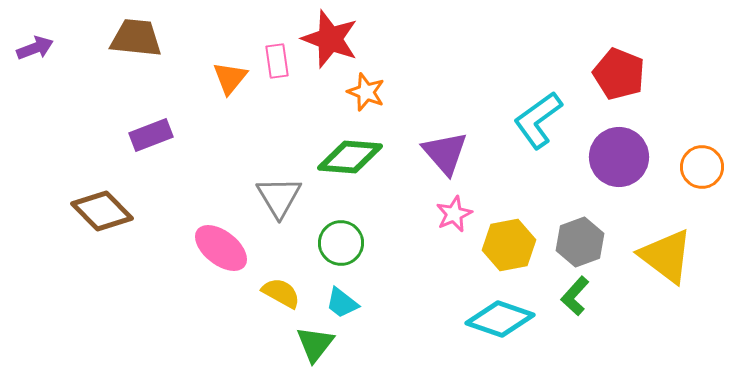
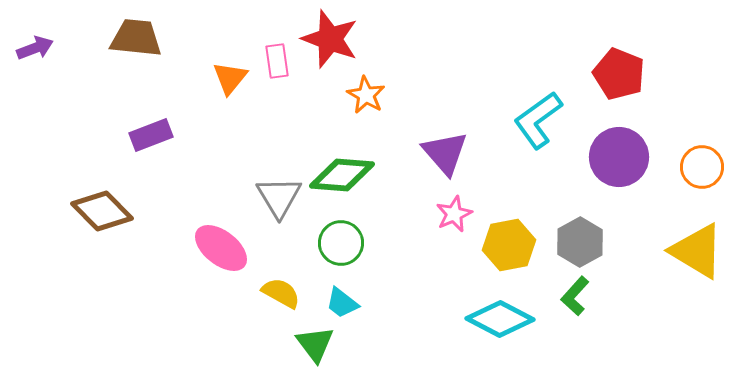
orange star: moved 3 px down; rotated 9 degrees clockwise
green diamond: moved 8 px left, 18 px down
gray hexagon: rotated 9 degrees counterclockwise
yellow triangle: moved 31 px right, 5 px up; rotated 6 degrees counterclockwise
cyan diamond: rotated 8 degrees clockwise
green triangle: rotated 15 degrees counterclockwise
